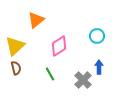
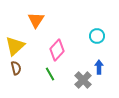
orange triangle: rotated 18 degrees counterclockwise
pink diamond: moved 2 px left, 4 px down; rotated 15 degrees counterclockwise
